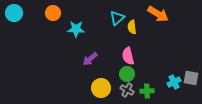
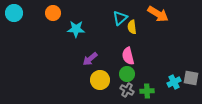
cyan triangle: moved 3 px right
yellow circle: moved 1 px left, 8 px up
